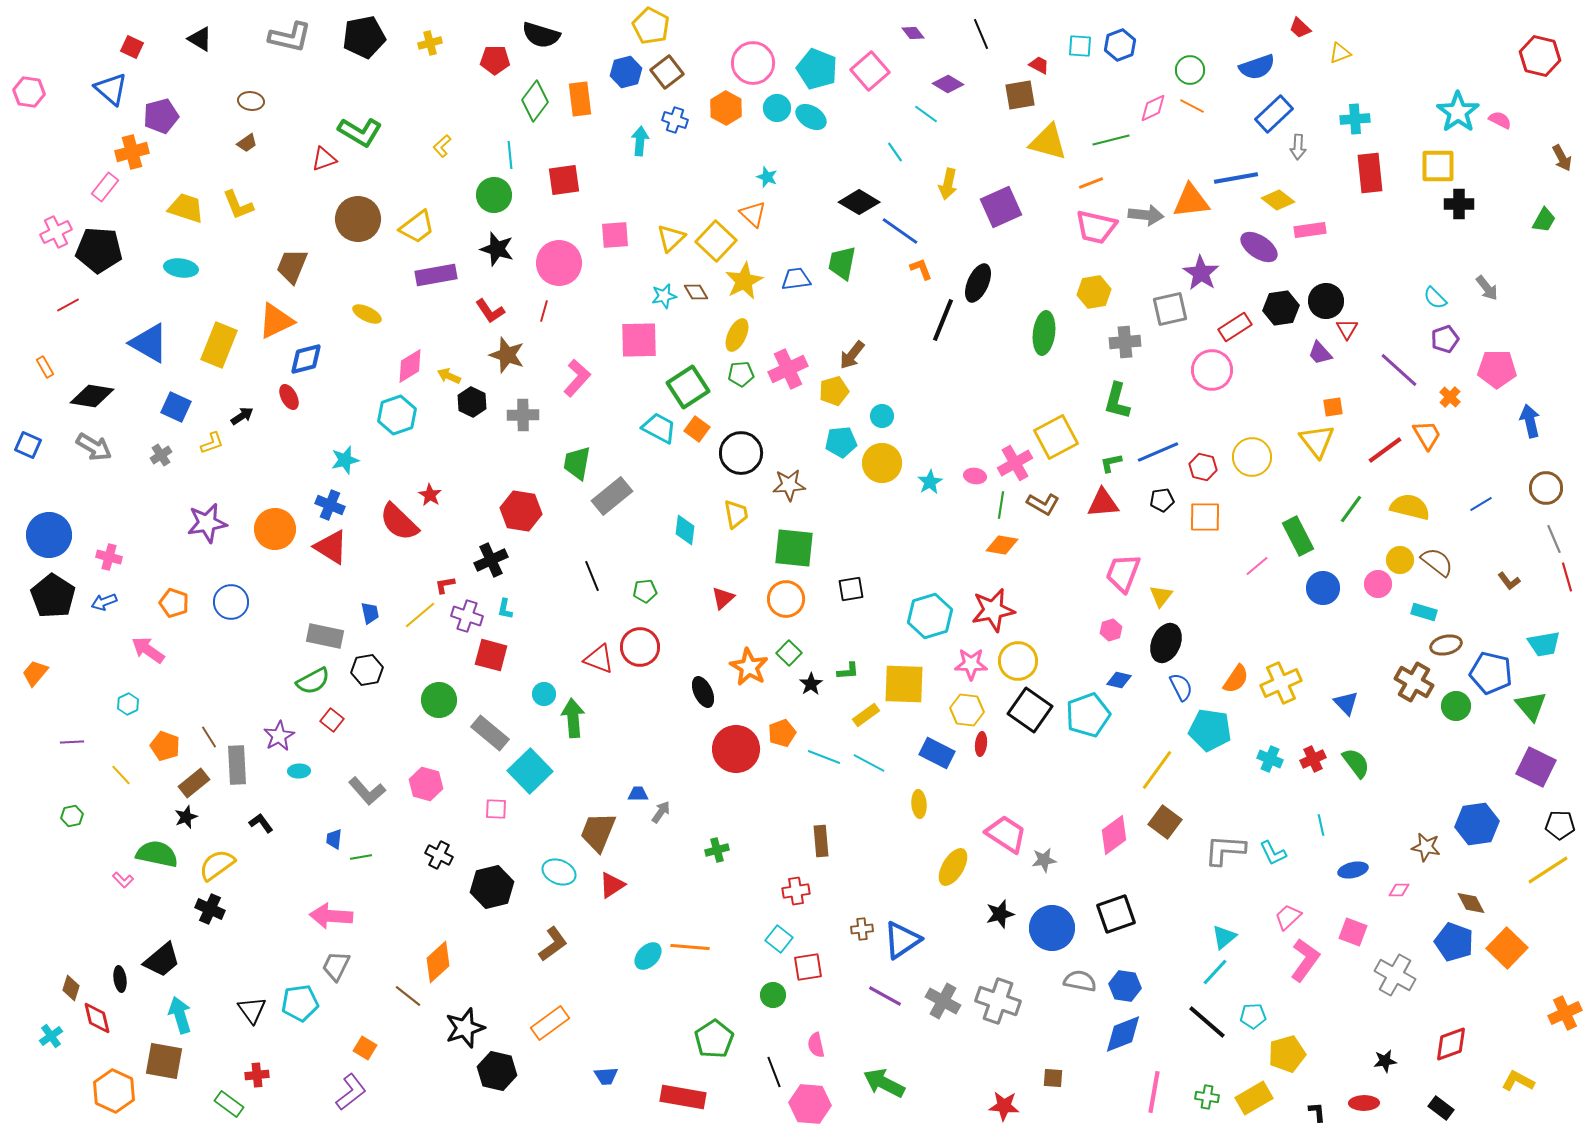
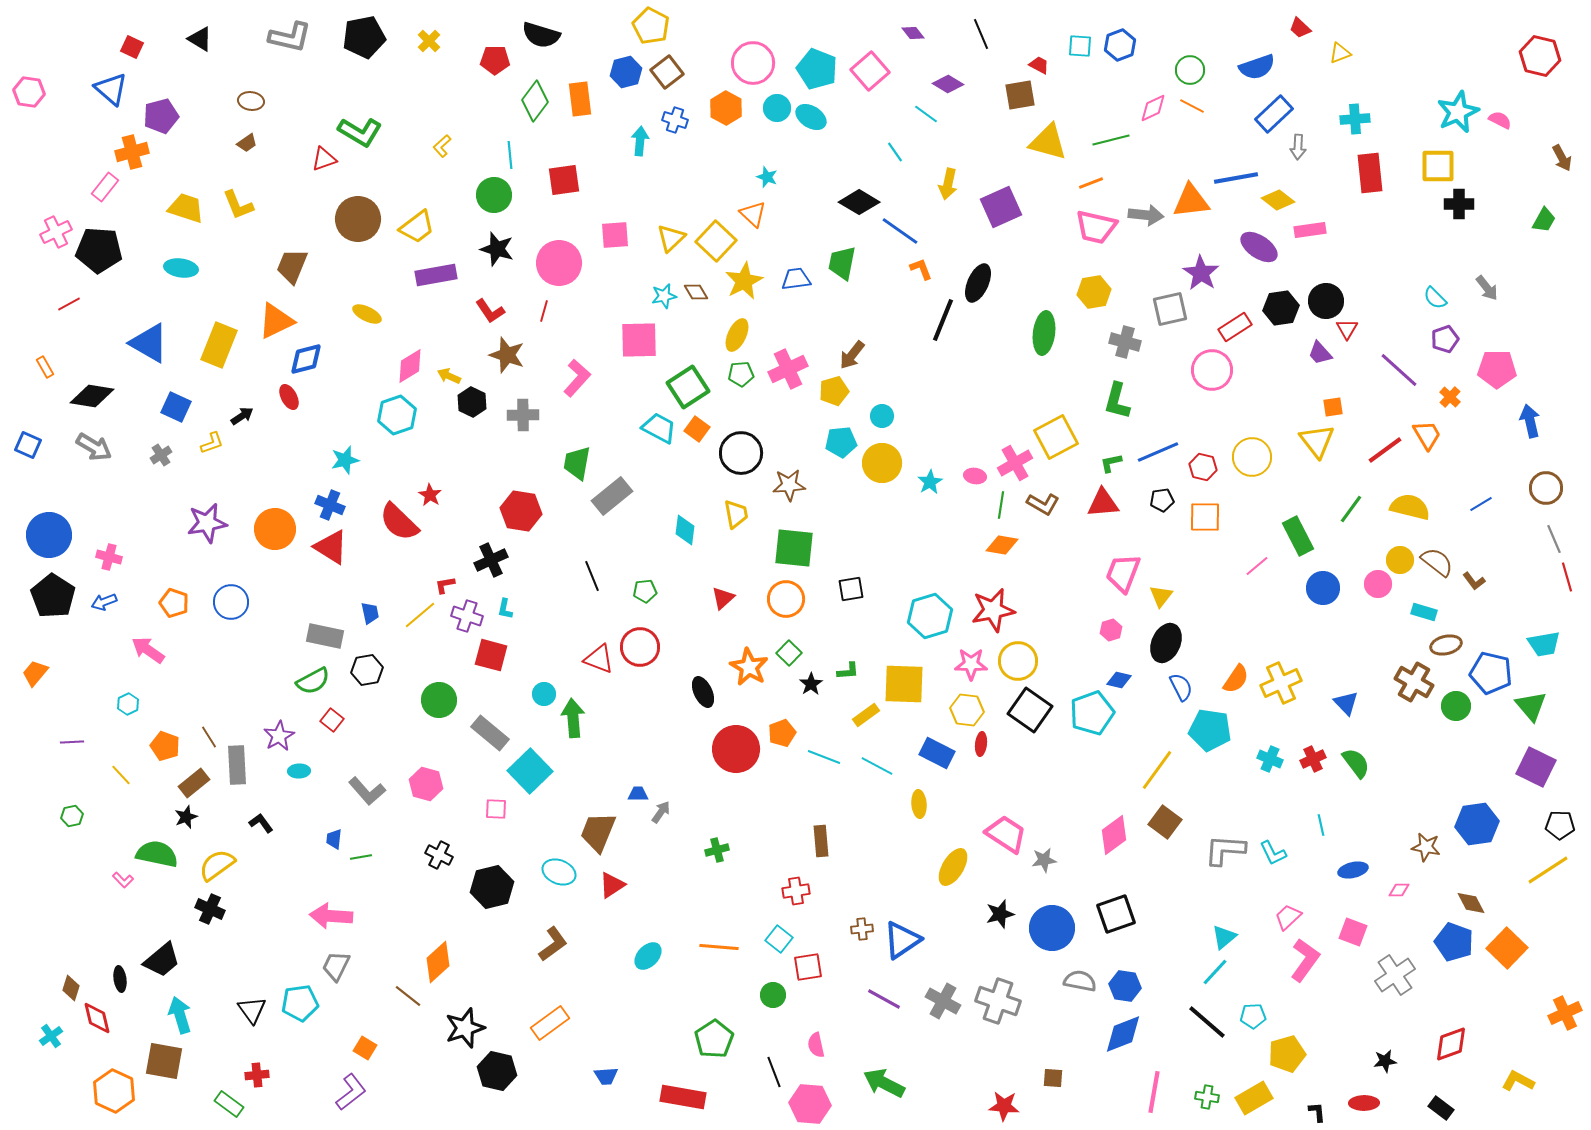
yellow cross at (430, 43): moved 1 px left, 2 px up; rotated 30 degrees counterclockwise
cyan star at (1458, 112): rotated 12 degrees clockwise
red line at (68, 305): moved 1 px right, 1 px up
gray cross at (1125, 342): rotated 20 degrees clockwise
brown L-shape at (1509, 581): moved 35 px left
cyan pentagon at (1088, 715): moved 4 px right, 2 px up
cyan line at (869, 763): moved 8 px right, 3 px down
orange line at (690, 947): moved 29 px right
gray cross at (1395, 975): rotated 27 degrees clockwise
purple line at (885, 996): moved 1 px left, 3 px down
